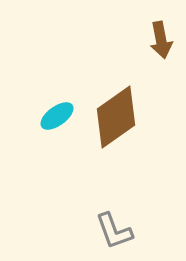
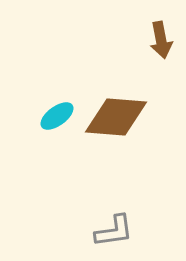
brown diamond: rotated 40 degrees clockwise
gray L-shape: rotated 78 degrees counterclockwise
